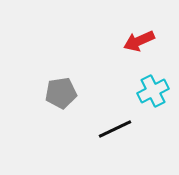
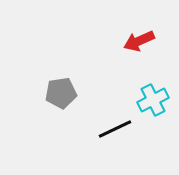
cyan cross: moved 9 px down
